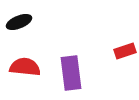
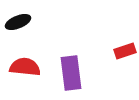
black ellipse: moved 1 px left
